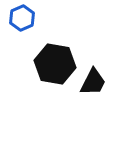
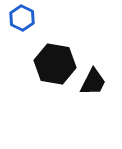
blue hexagon: rotated 10 degrees counterclockwise
